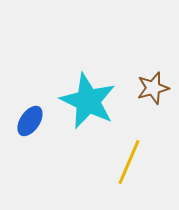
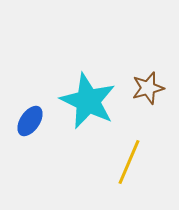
brown star: moved 5 px left
